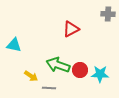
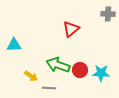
red triangle: rotated 12 degrees counterclockwise
cyan triangle: rotated 14 degrees counterclockwise
cyan star: moved 1 px right, 1 px up
